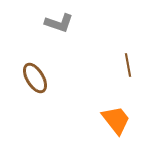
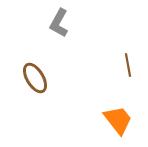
gray L-shape: rotated 100 degrees clockwise
orange trapezoid: moved 2 px right
